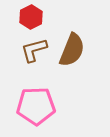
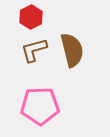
brown semicircle: rotated 36 degrees counterclockwise
pink pentagon: moved 4 px right
